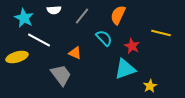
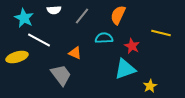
cyan semicircle: rotated 48 degrees counterclockwise
